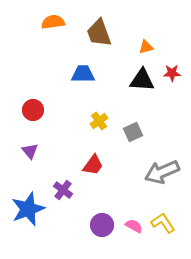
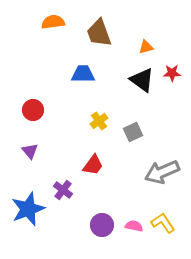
black triangle: rotated 32 degrees clockwise
pink semicircle: rotated 18 degrees counterclockwise
